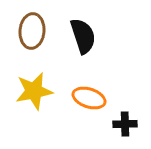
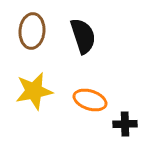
orange ellipse: moved 1 px right, 2 px down
